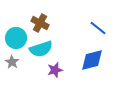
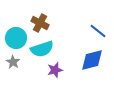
blue line: moved 3 px down
cyan semicircle: moved 1 px right
gray star: moved 1 px right
